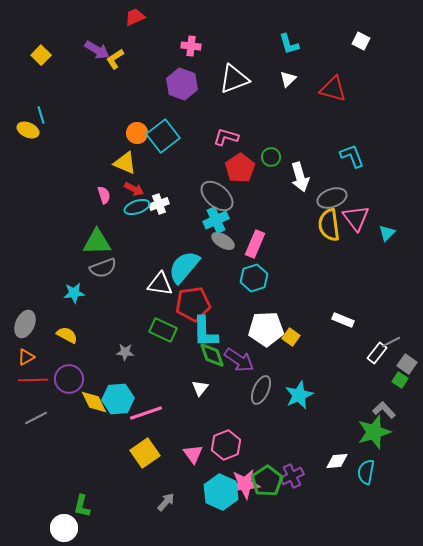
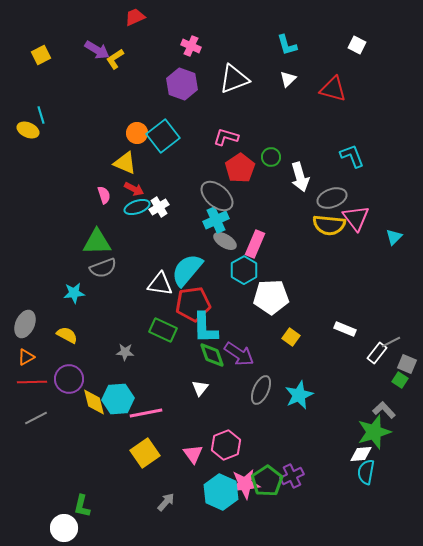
white square at (361, 41): moved 4 px left, 4 px down
cyan L-shape at (289, 44): moved 2 px left, 1 px down
pink cross at (191, 46): rotated 18 degrees clockwise
yellow square at (41, 55): rotated 18 degrees clockwise
white cross at (159, 204): moved 3 px down; rotated 12 degrees counterclockwise
yellow semicircle at (329, 225): rotated 76 degrees counterclockwise
cyan triangle at (387, 233): moved 7 px right, 4 px down
gray ellipse at (223, 241): moved 2 px right
cyan semicircle at (184, 267): moved 3 px right, 3 px down
cyan hexagon at (254, 278): moved 10 px left, 8 px up; rotated 12 degrees counterclockwise
white rectangle at (343, 320): moved 2 px right, 9 px down
white pentagon at (266, 329): moved 5 px right, 32 px up
cyan L-shape at (205, 332): moved 4 px up
purple arrow at (239, 360): moved 6 px up
gray square at (407, 364): rotated 12 degrees counterclockwise
red line at (33, 380): moved 1 px left, 2 px down
yellow diamond at (94, 402): rotated 12 degrees clockwise
pink line at (146, 413): rotated 8 degrees clockwise
white diamond at (337, 461): moved 24 px right, 7 px up
